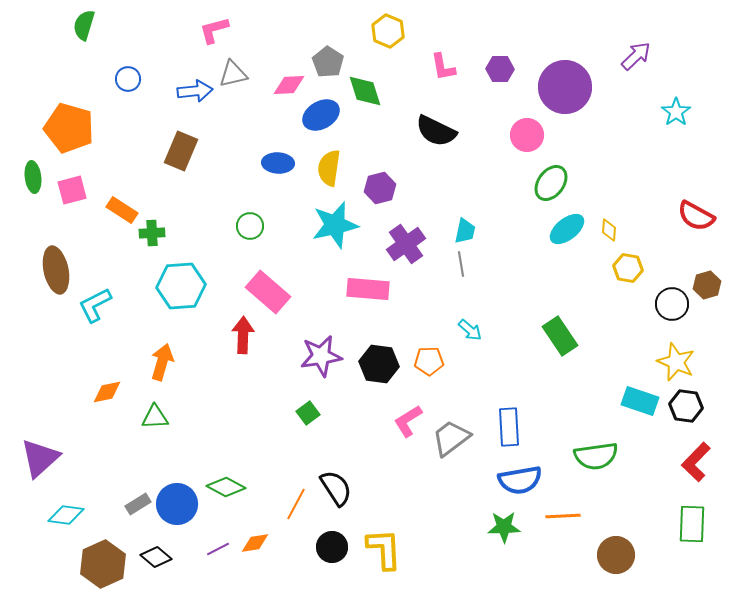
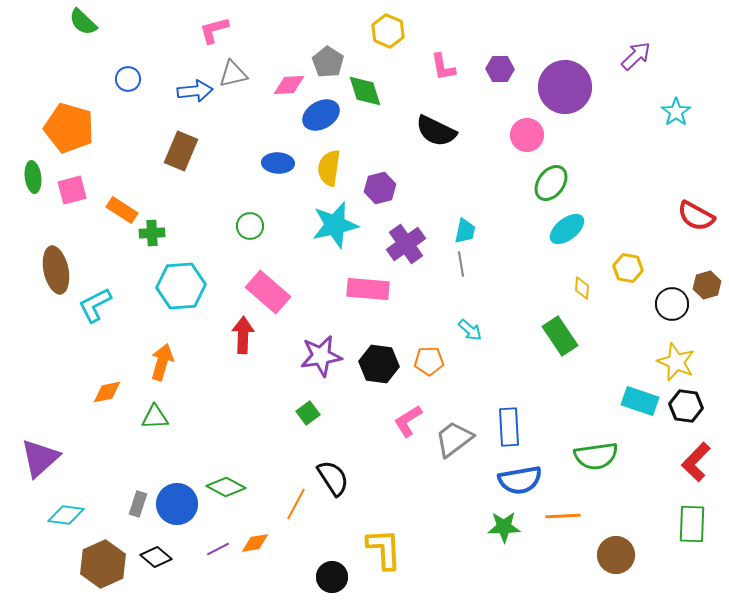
green semicircle at (84, 25): moved 1 px left, 3 px up; rotated 64 degrees counterclockwise
yellow diamond at (609, 230): moved 27 px left, 58 px down
gray trapezoid at (451, 438): moved 3 px right, 1 px down
black semicircle at (336, 488): moved 3 px left, 10 px up
gray rectangle at (138, 504): rotated 40 degrees counterclockwise
black circle at (332, 547): moved 30 px down
